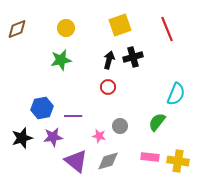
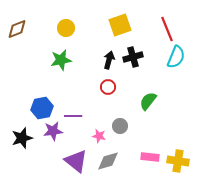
cyan semicircle: moved 37 px up
green semicircle: moved 9 px left, 21 px up
purple star: moved 6 px up
